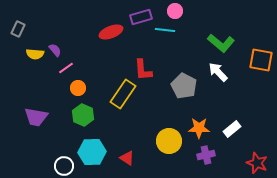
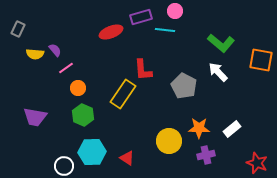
purple trapezoid: moved 1 px left
